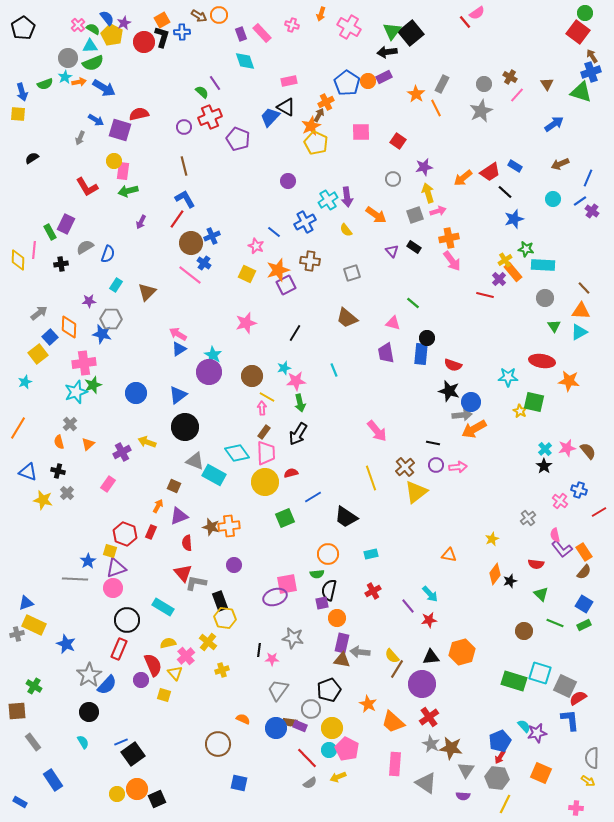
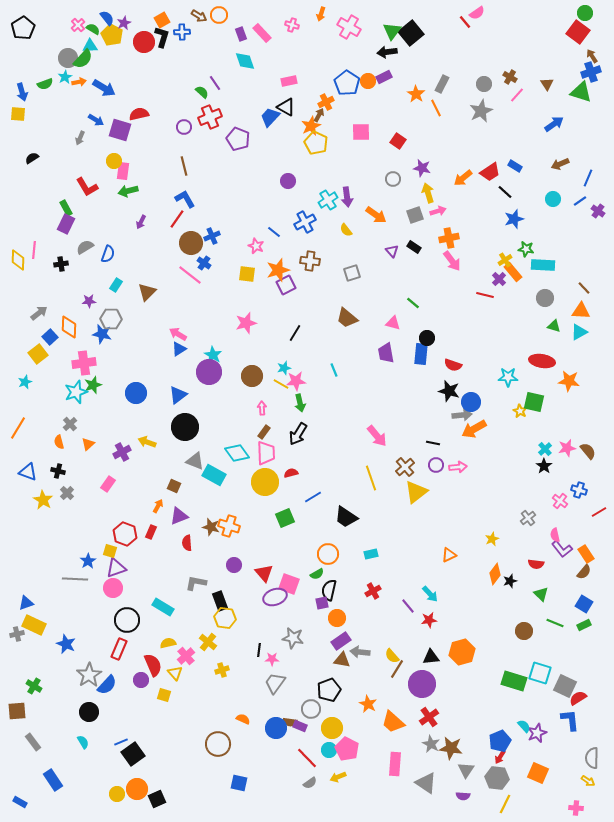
green semicircle at (93, 63): moved 10 px left, 4 px up; rotated 25 degrees counterclockwise
purple star at (424, 167): moved 2 px left, 1 px down; rotated 24 degrees clockwise
purple cross at (592, 211): moved 6 px right
green rectangle at (50, 232): moved 16 px right, 24 px up
yellow square at (247, 274): rotated 18 degrees counterclockwise
green triangle at (554, 326): rotated 40 degrees counterclockwise
yellow line at (267, 397): moved 14 px right, 13 px up
pink arrow at (377, 431): moved 5 px down
yellow star at (43, 500): rotated 18 degrees clockwise
orange cross at (229, 526): rotated 25 degrees clockwise
orange rectangle at (584, 552): moved 2 px right, 2 px down
orange triangle at (449, 555): rotated 35 degrees counterclockwise
red triangle at (183, 573): moved 81 px right
green semicircle at (317, 574): rotated 24 degrees counterclockwise
pink square at (287, 584): moved 2 px right; rotated 30 degrees clockwise
purple rectangle at (342, 643): moved 1 px left, 2 px up; rotated 42 degrees clockwise
gray trapezoid at (278, 690): moved 3 px left, 7 px up
purple star at (537, 733): rotated 12 degrees counterclockwise
orange square at (541, 773): moved 3 px left
